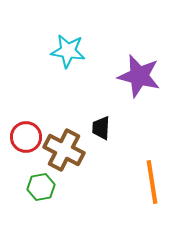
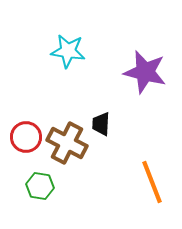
purple star: moved 6 px right, 4 px up
black trapezoid: moved 4 px up
brown cross: moved 3 px right, 7 px up
orange line: rotated 12 degrees counterclockwise
green hexagon: moved 1 px left, 1 px up; rotated 20 degrees clockwise
